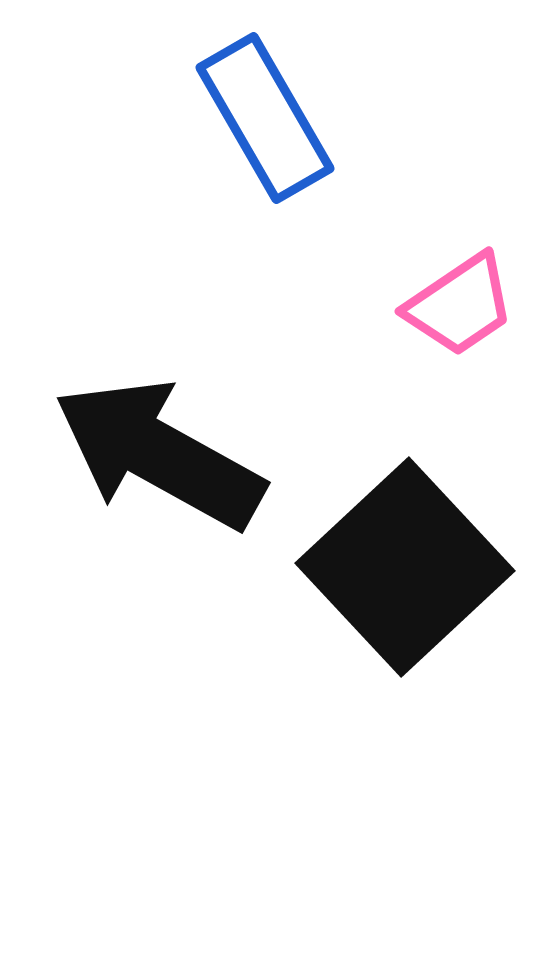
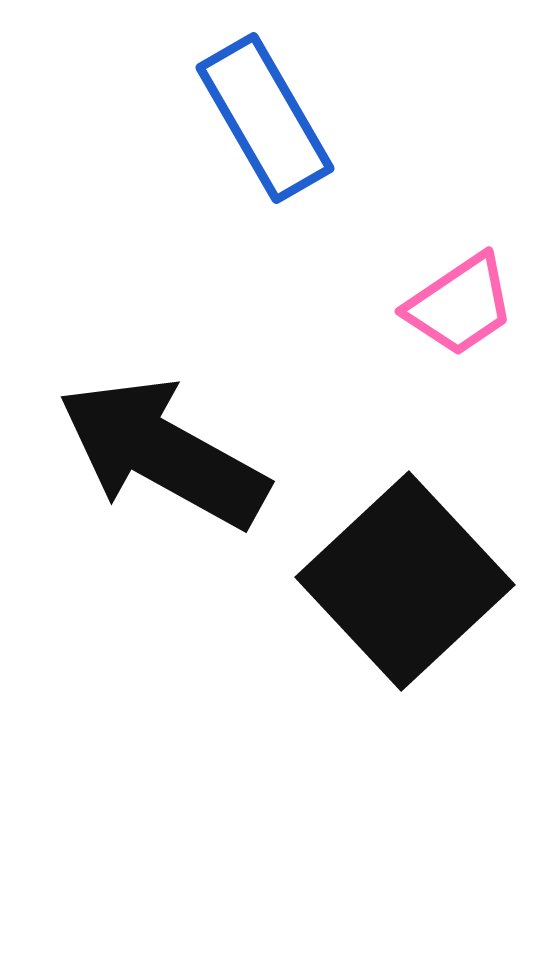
black arrow: moved 4 px right, 1 px up
black square: moved 14 px down
